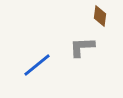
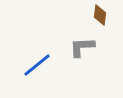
brown diamond: moved 1 px up
